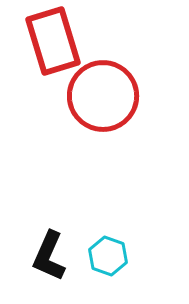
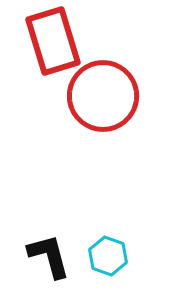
black L-shape: rotated 141 degrees clockwise
